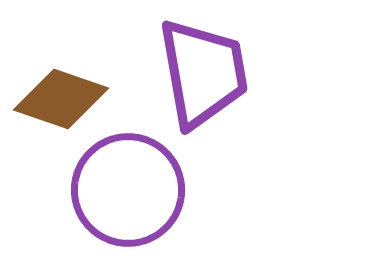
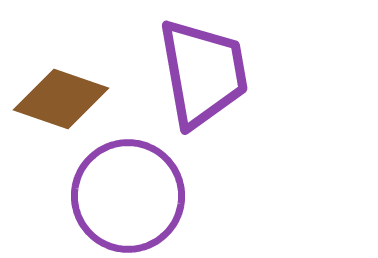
purple circle: moved 6 px down
